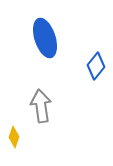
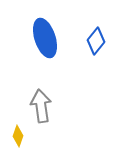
blue diamond: moved 25 px up
yellow diamond: moved 4 px right, 1 px up
